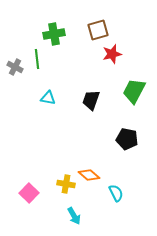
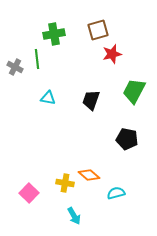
yellow cross: moved 1 px left, 1 px up
cyan semicircle: rotated 78 degrees counterclockwise
